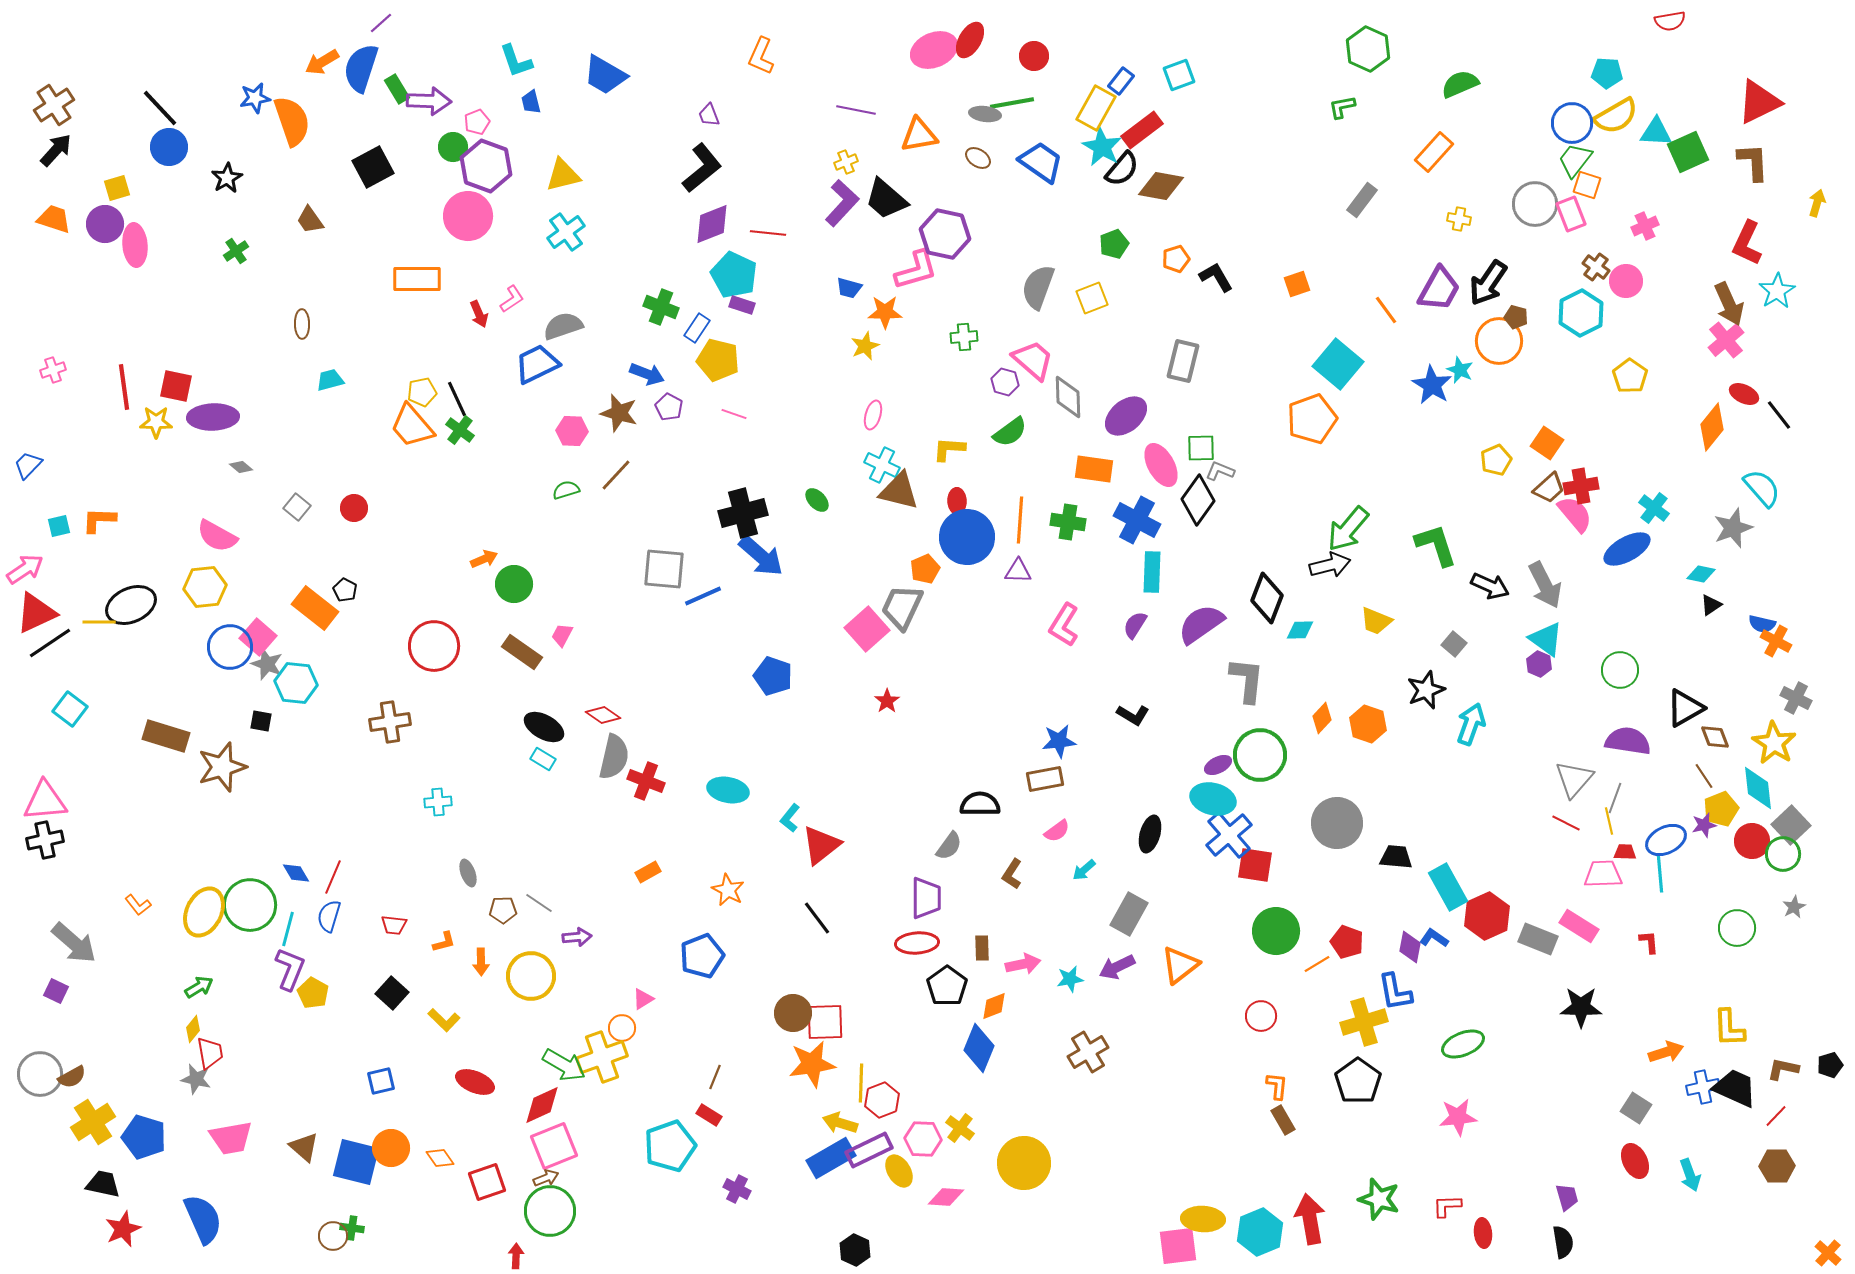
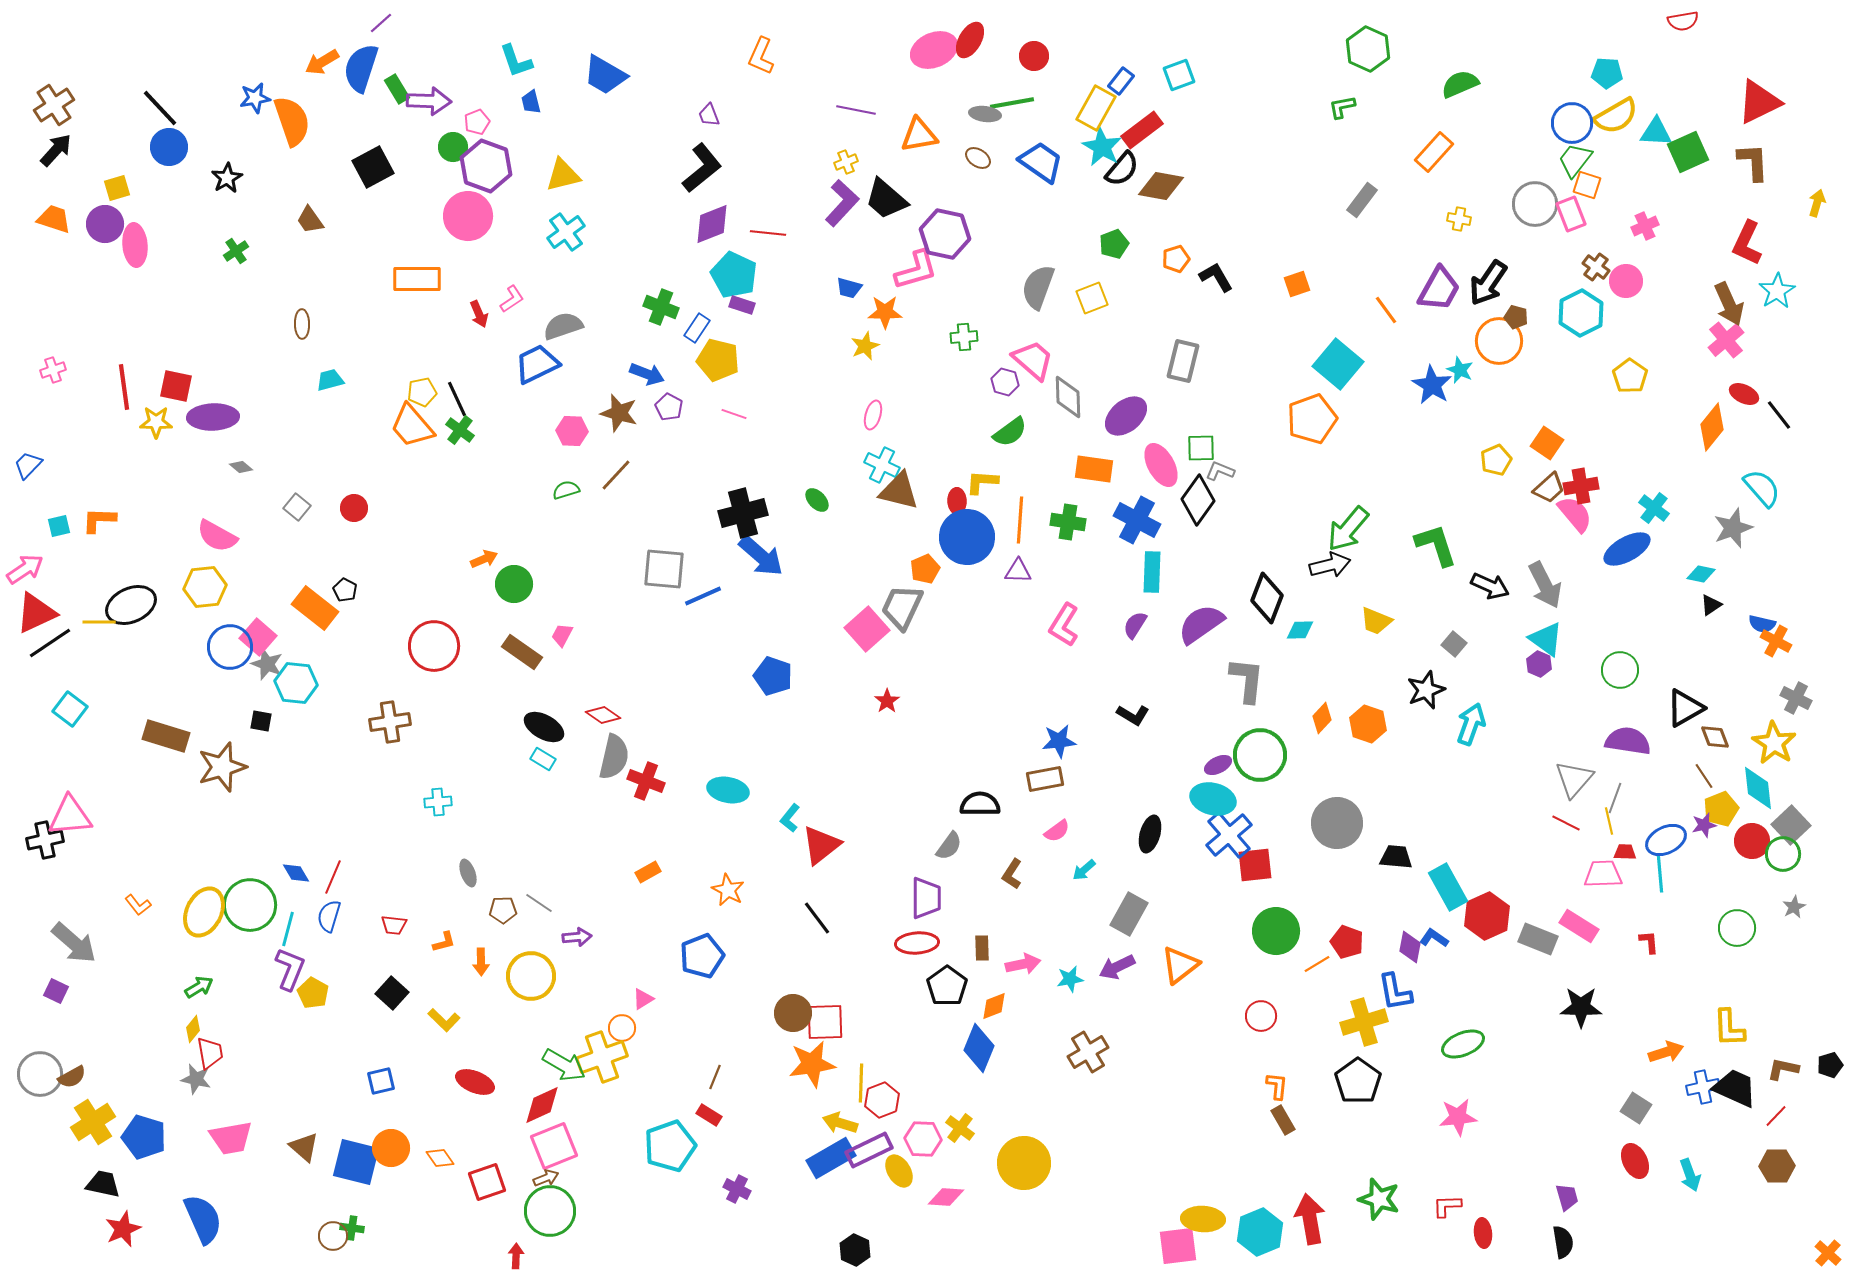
red semicircle at (1670, 21): moved 13 px right
yellow L-shape at (949, 449): moved 33 px right, 33 px down
pink triangle at (45, 801): moved 25 px right, 15 px down
red square at (1255, 865): rotated 15 degrees counterclockwise
